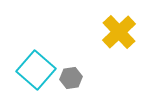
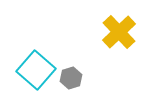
gray hexagon: rotated 10 degrees counterclockwise
